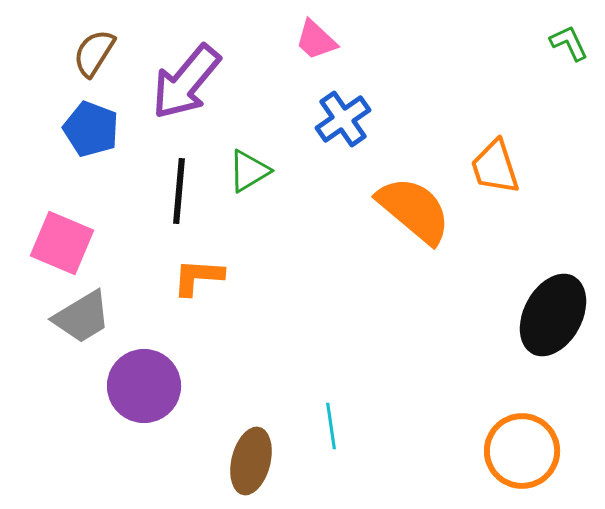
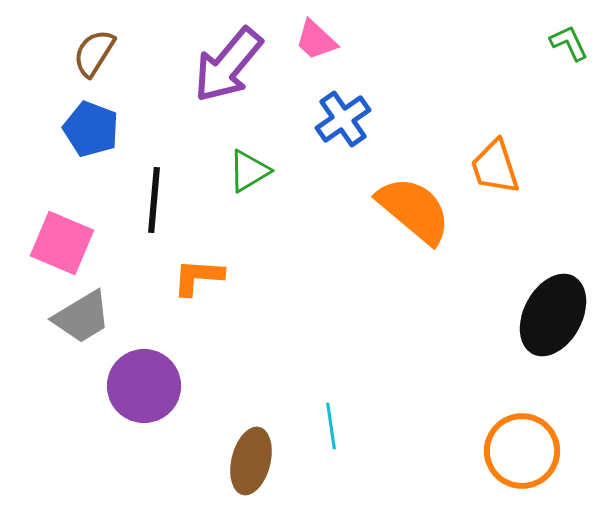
purple arrow: moved 42 px right, 17 px up
black line: moved 25 px left, 9 px down
